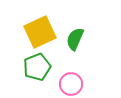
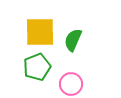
yellow square: rotated 24 degrees clockwise
green semicircle: moved 2 px left, 1 px down
